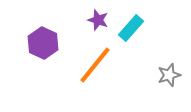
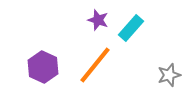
purple hexagon: moved 24 px down
